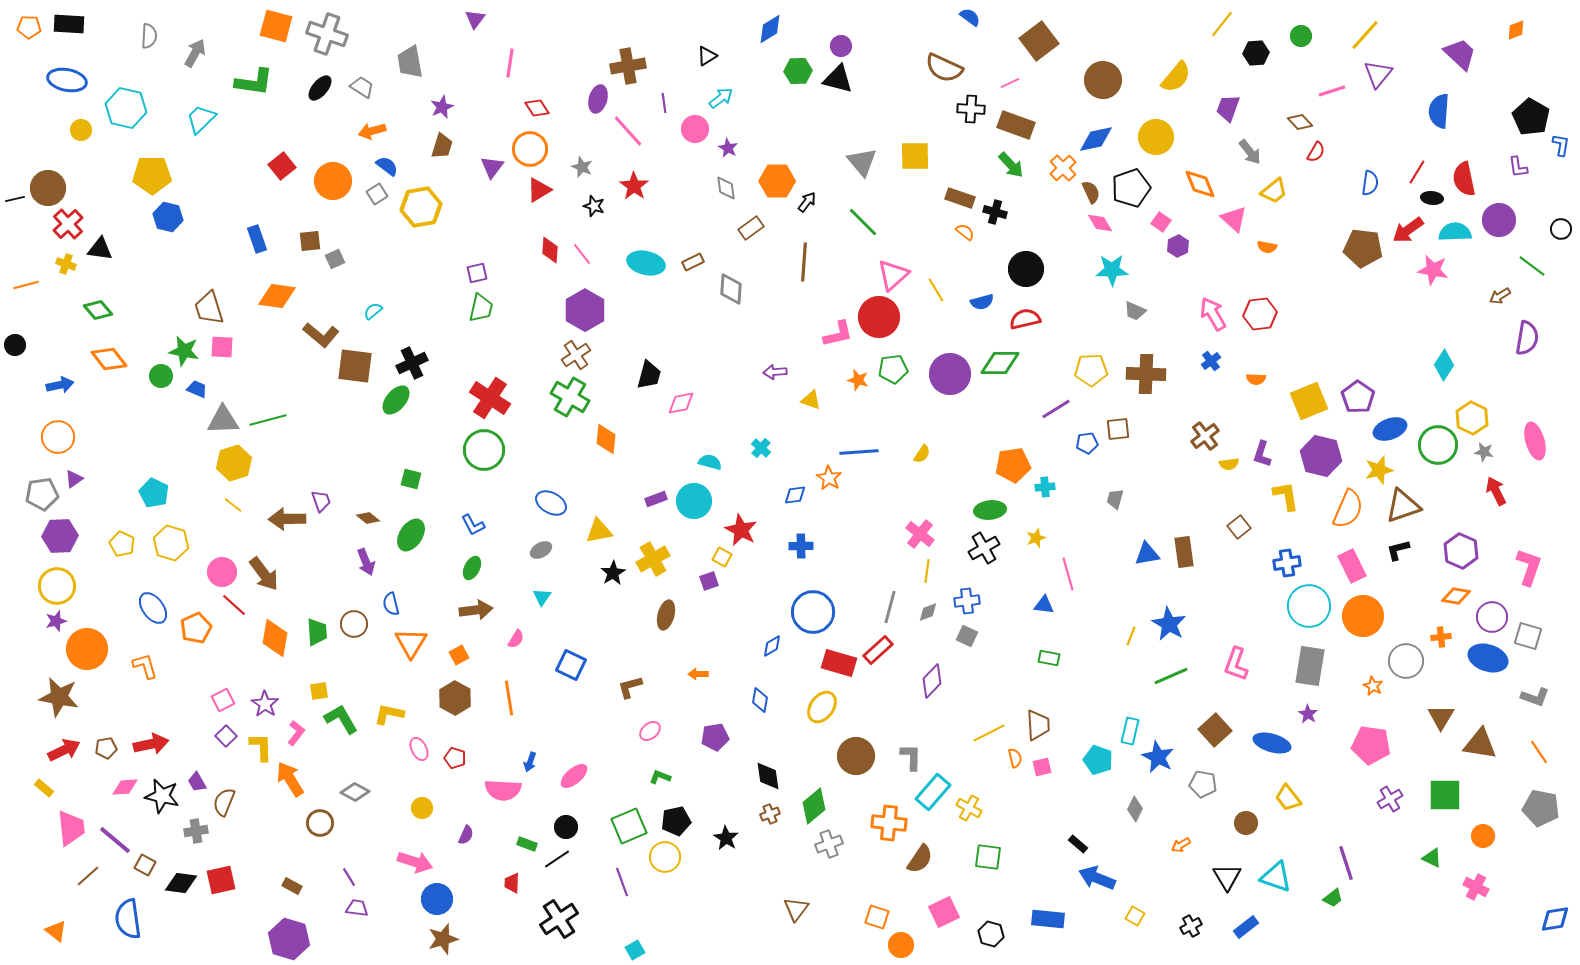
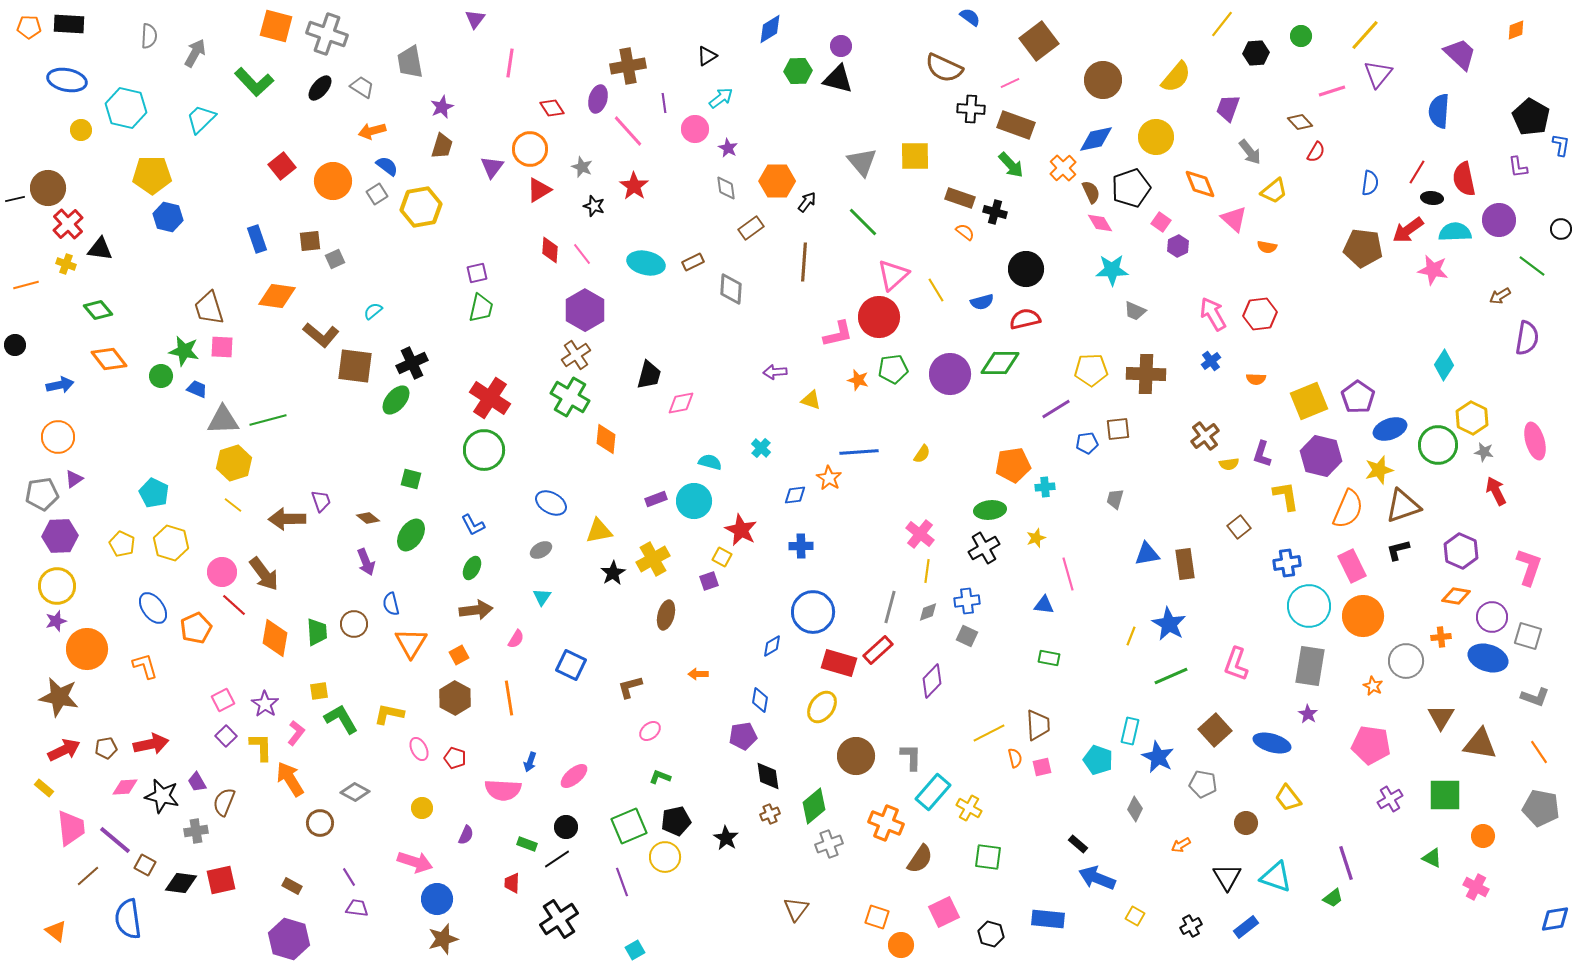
green L-shape at (254, 82): rotated 39 degrees clockwise
red diamond at (537, 108): moved 15 px right
brown rectangle at (1184, 552): moved 1 px right, 12 px down
purple pentagon at (715, 737): moved 28 px right, 1 px up
orange cross at (889, 823): moved 3 px left; rotated 16 degrees clockwise
